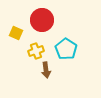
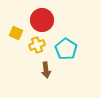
yellow cross: moved 1 px right, 6 px up
